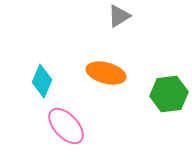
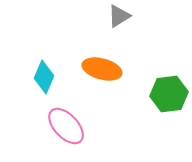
orange ellipse: moved 4 px left, 4 px up
cyan diamond: moved 2 px right, 4 px up
